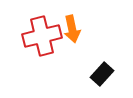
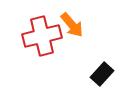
orange arrow: moved 4 px up; rotated 28 degrees counterclockwise
